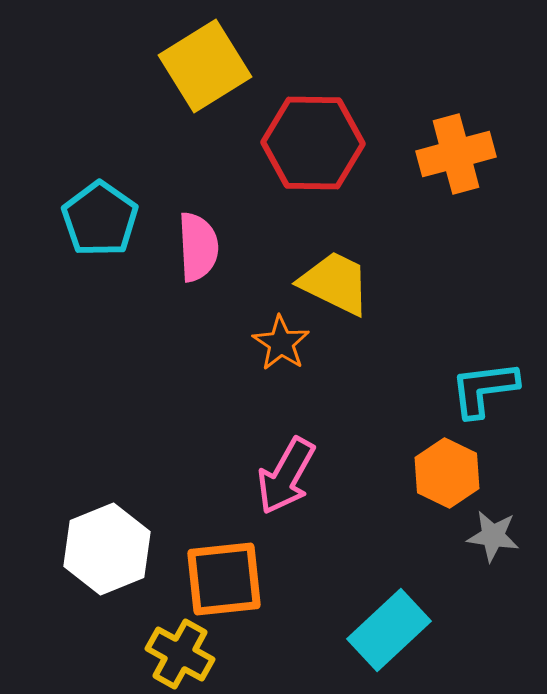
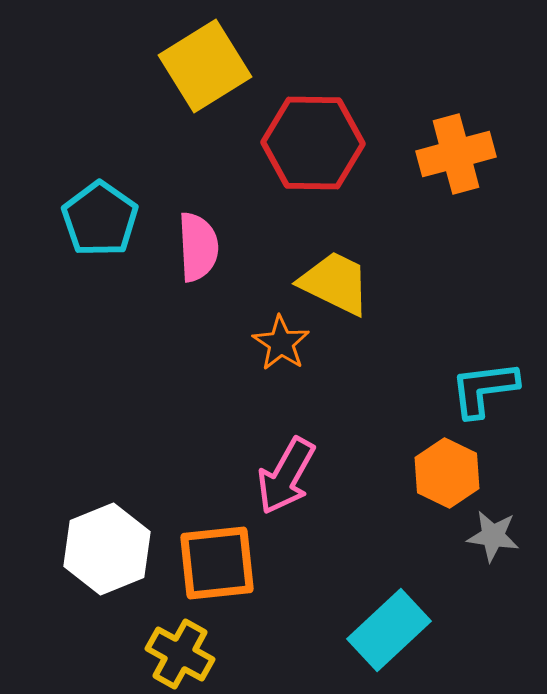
orange square: moved 7 px left, 16 px up
